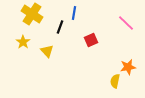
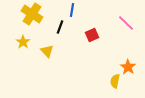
blue line: moved 2 px left, 3 px up
red square: moved 1 px right, 5 px up
orange star: rotated 28 degrees counterclockwise
